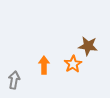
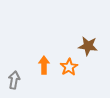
orange star: moved 4 px left, 3 px down
